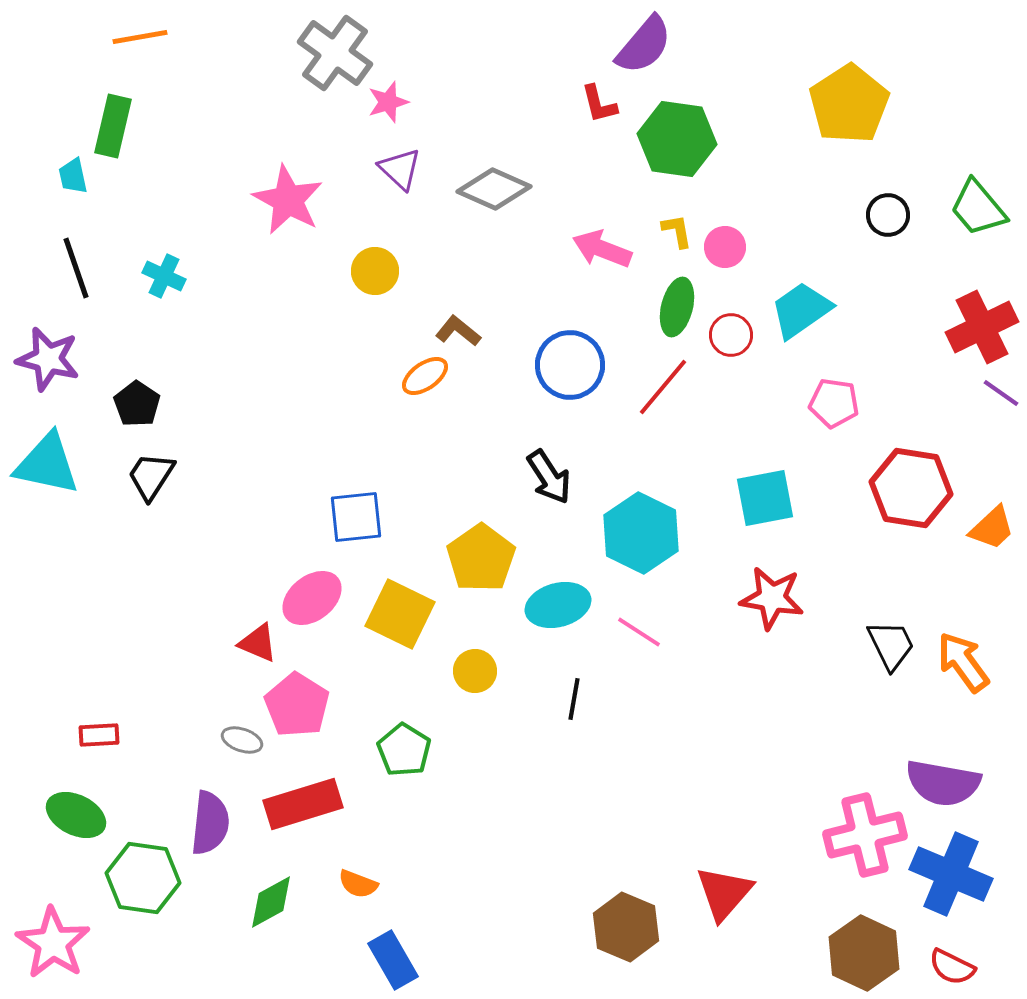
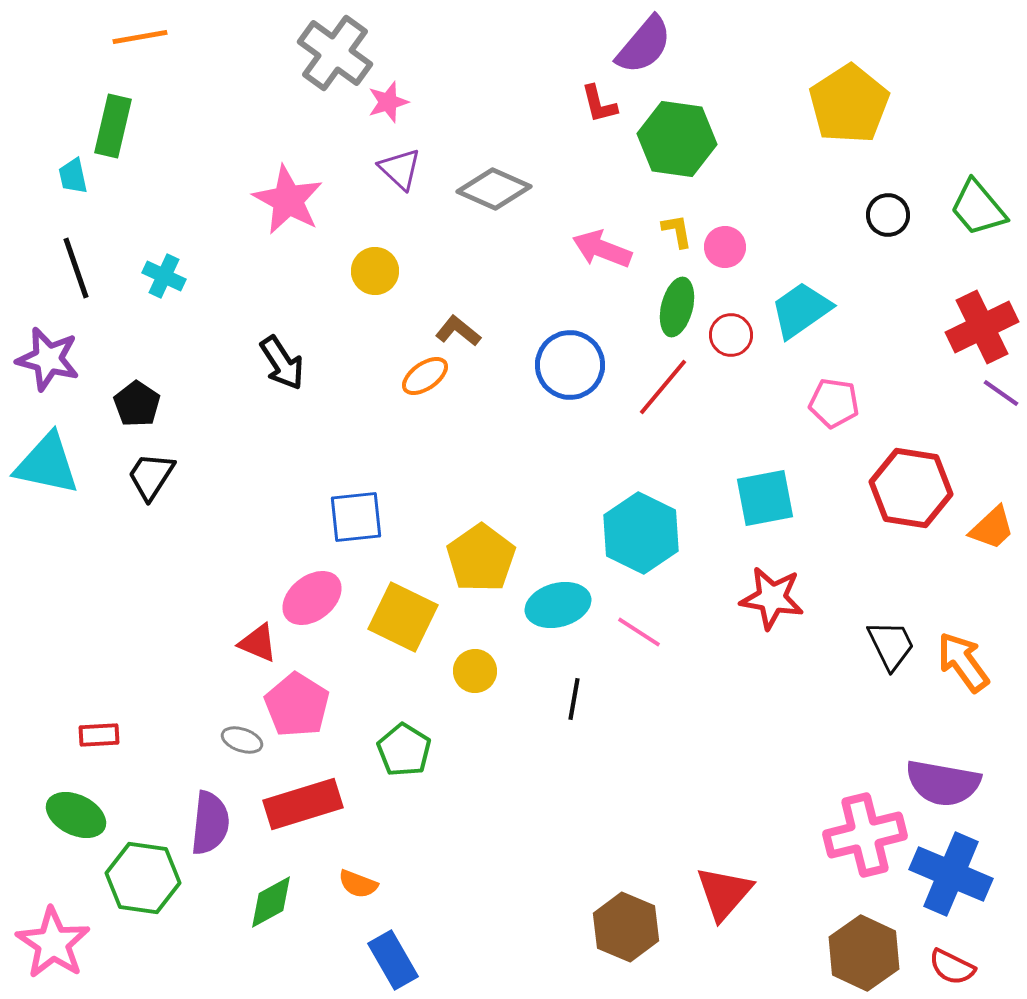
black arrow at (549, 477): moved 267 px left, 114 px up
yellow square at (400, 614): moved 3 px right, 3 px down
